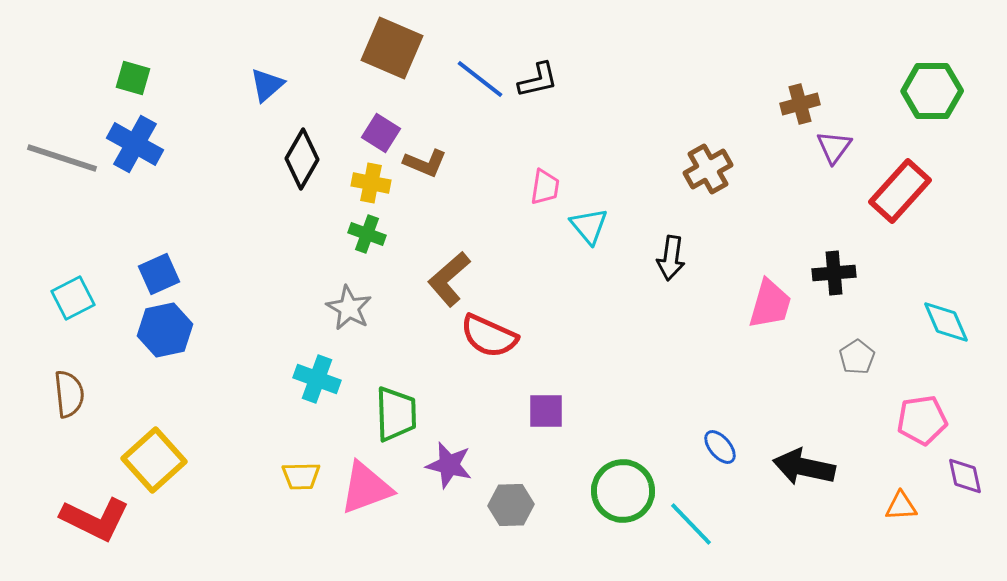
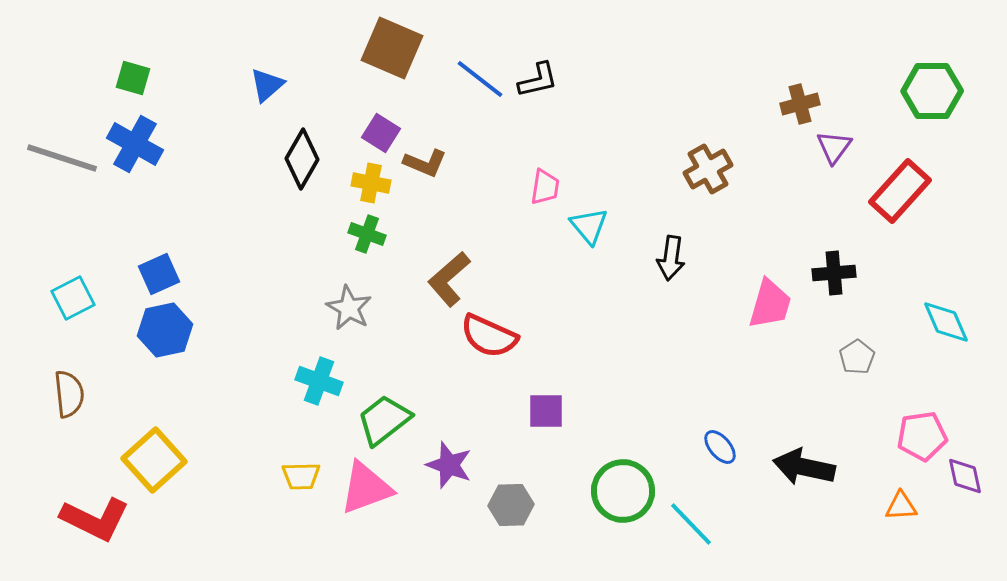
cyan cross at (317, 379): moved 2 px right, 2 px down
green trapezoid at (396, 414): moved 12 px left, 6 px down; rotated 126 degrees counterclockwise
pink pentagon at (922, 420): moved 16 px down
purple star at (449, 465): rotated 6 degrees clockwise
